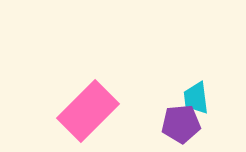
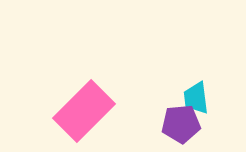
pink rectangle: moved 4 px left
